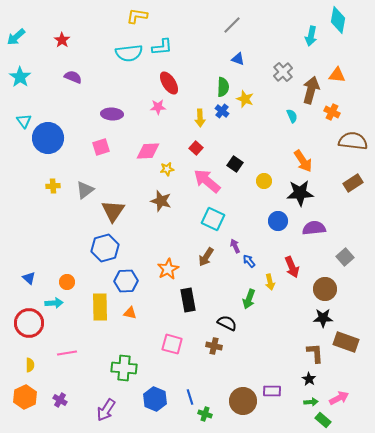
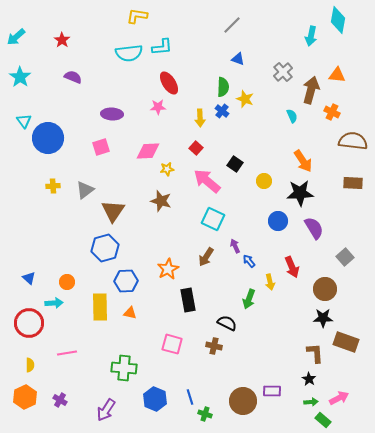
brown rectangle at (353, 183): rotated 36 degrees clockwise
purple semicircle at (314, 228): rotated 65 degrees clockwise
